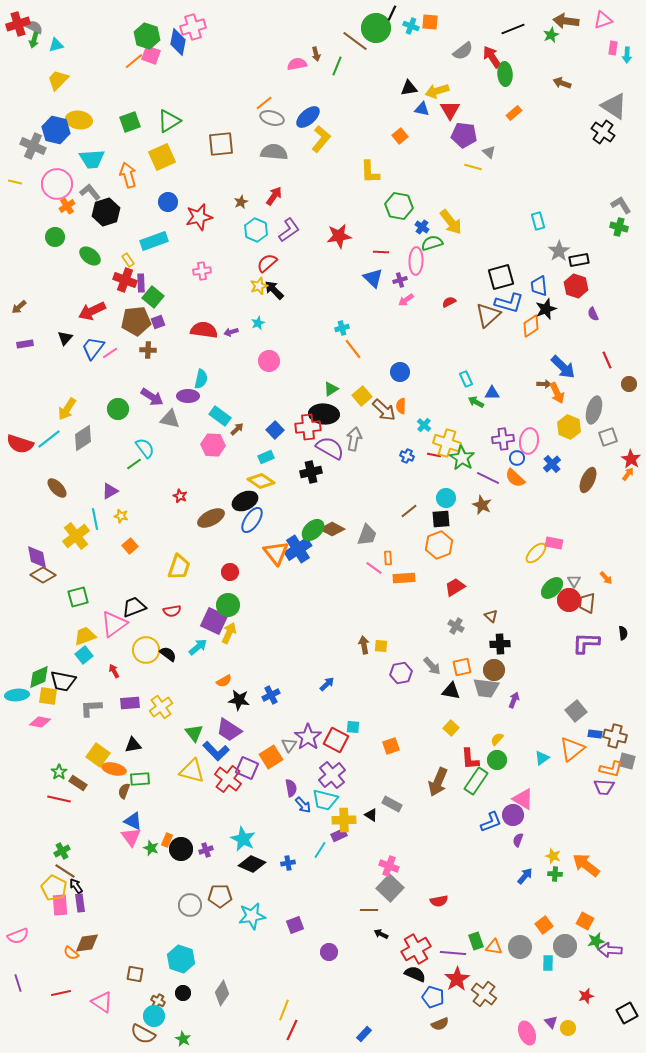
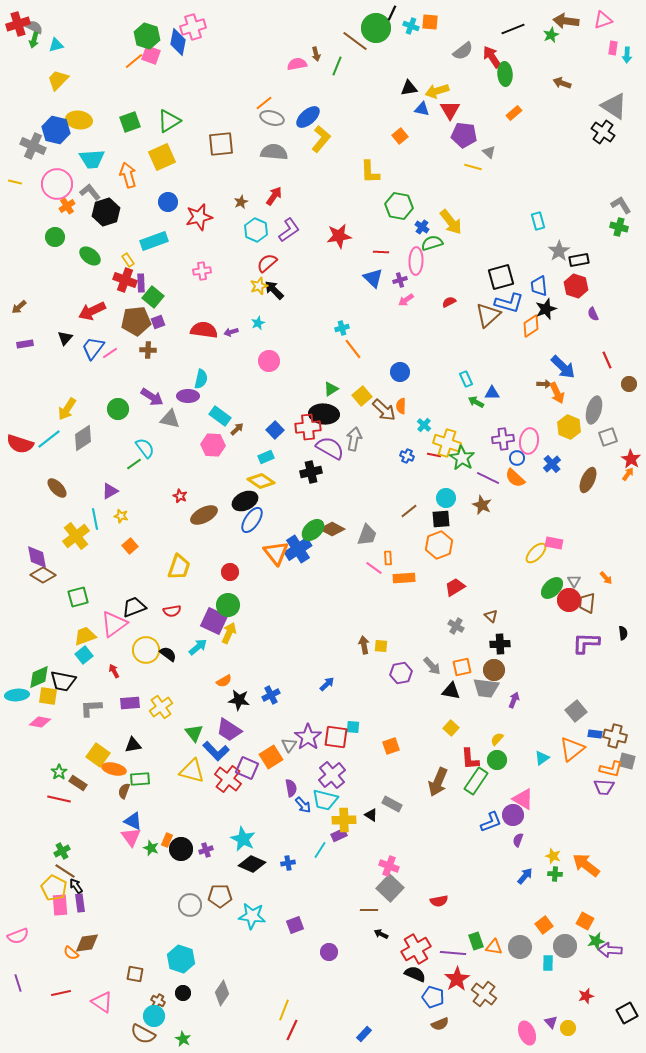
brown ellipse at (211, 518): moved 7 px left, 3 px up
red square at (336, 740): moved 3 px up; rotated 20 degrees counterclockwise
cyan star at (252, 916): rotated 16 degrees clockwise
